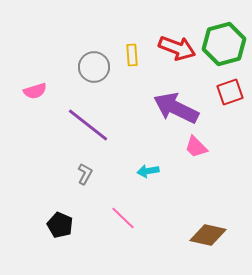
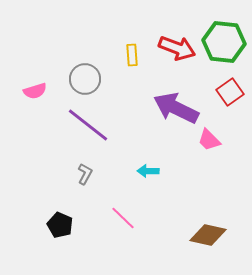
green hexagon: moved 2 px up; rotated 21 degrees clockwise
gray circle: moved 9 px left, 12 px down
red square: rotated 16 degrees counterclockwise
pink trapezoid: moved 13 px right, 7 px up
cyan arrow: rotated 10 degrees clockwise
